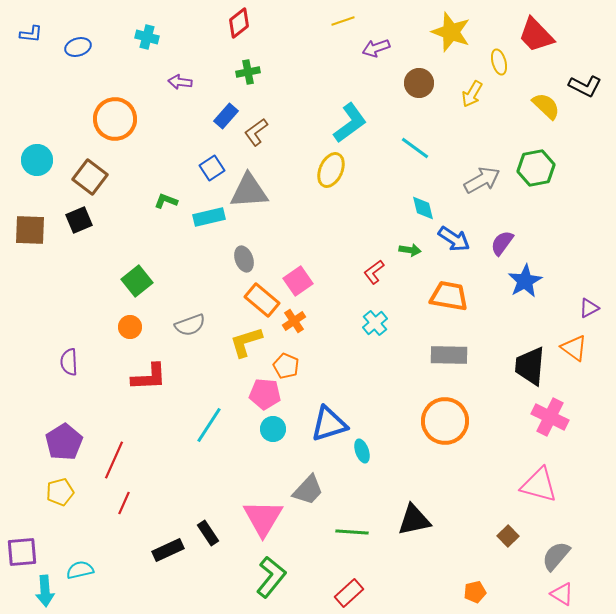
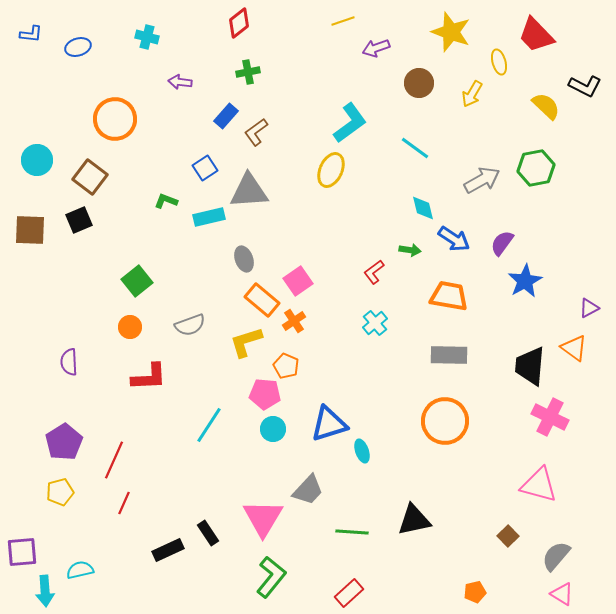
blue square at (212, 168): moved 7 px left
